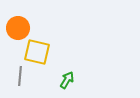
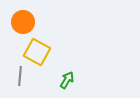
orange circle: moved 5 px right, 6 px up
yellow square: rotated 16 degrees clockwise
